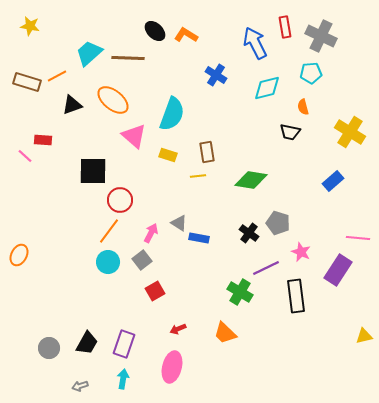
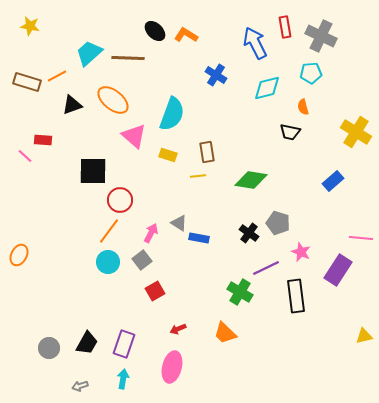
yellow cross at (350, 132): moved 6 px right
pink line at (358, 238): moved 3 px right
